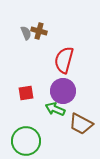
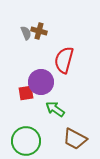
purple circle: moved 22 px left, 9 px up
green arrow: rotated 12 degrees clockwise
brown trapezoid: moved 6 px left, 15 px down
